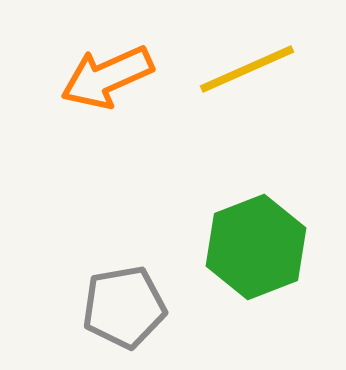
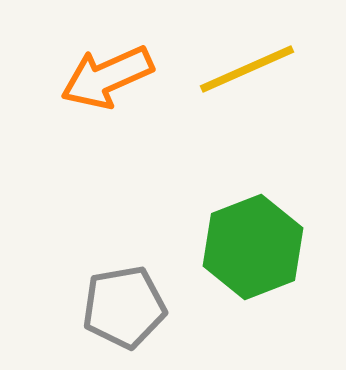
green hexagon: moved 3 px left
